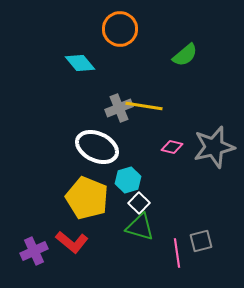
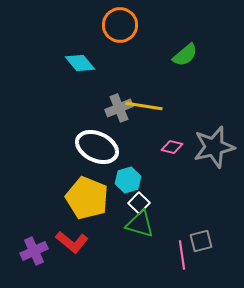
orange circle: moved 4 px up
green triangle: moved 3 px up
pink line: moved 5 px right, 2 px down
